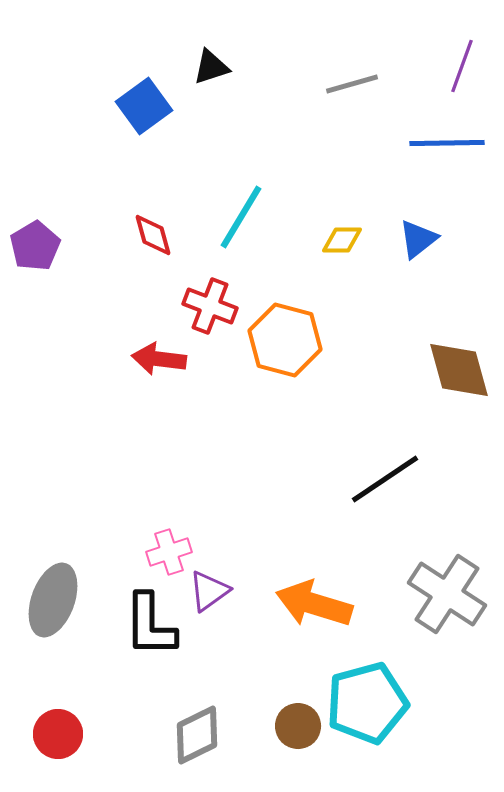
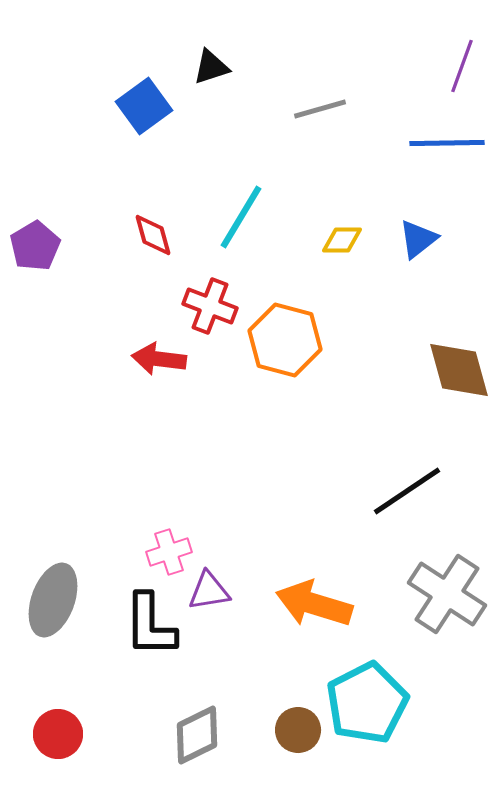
gray line: moved 32 px left, 25 px down
black line: moved 22 px right, 12 px down
purple triangle: rotated 27 degrees clockwise
cyan pentagon: rotated 12 degrees counterclockwise
brown circle: moved 4 px down
